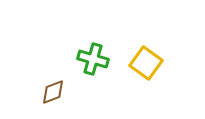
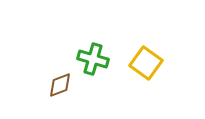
brown diamond: moved 7 px right, 7 px up
